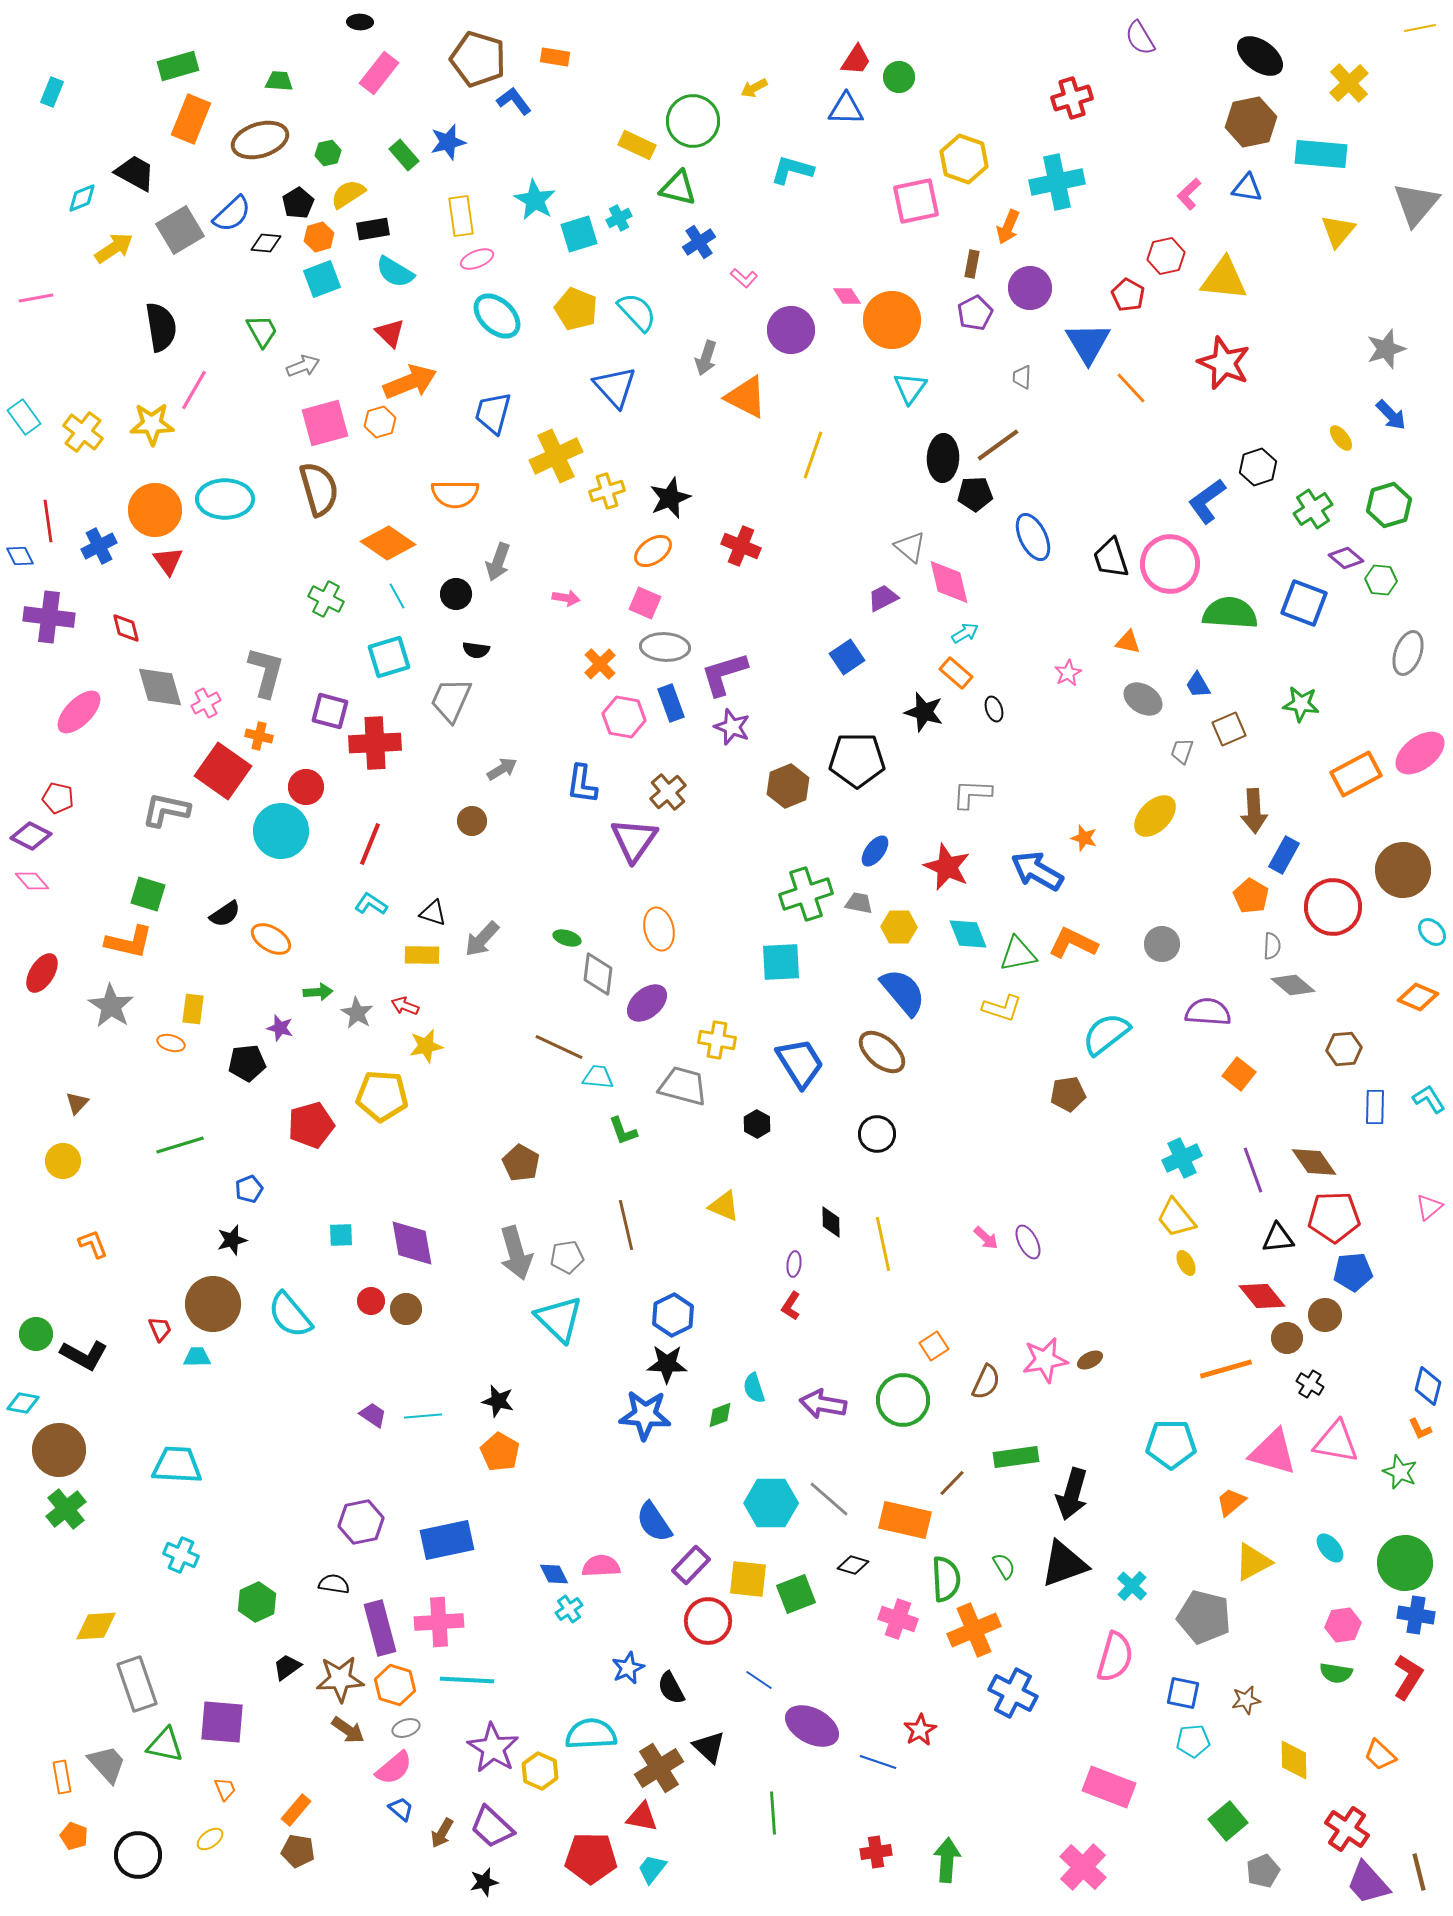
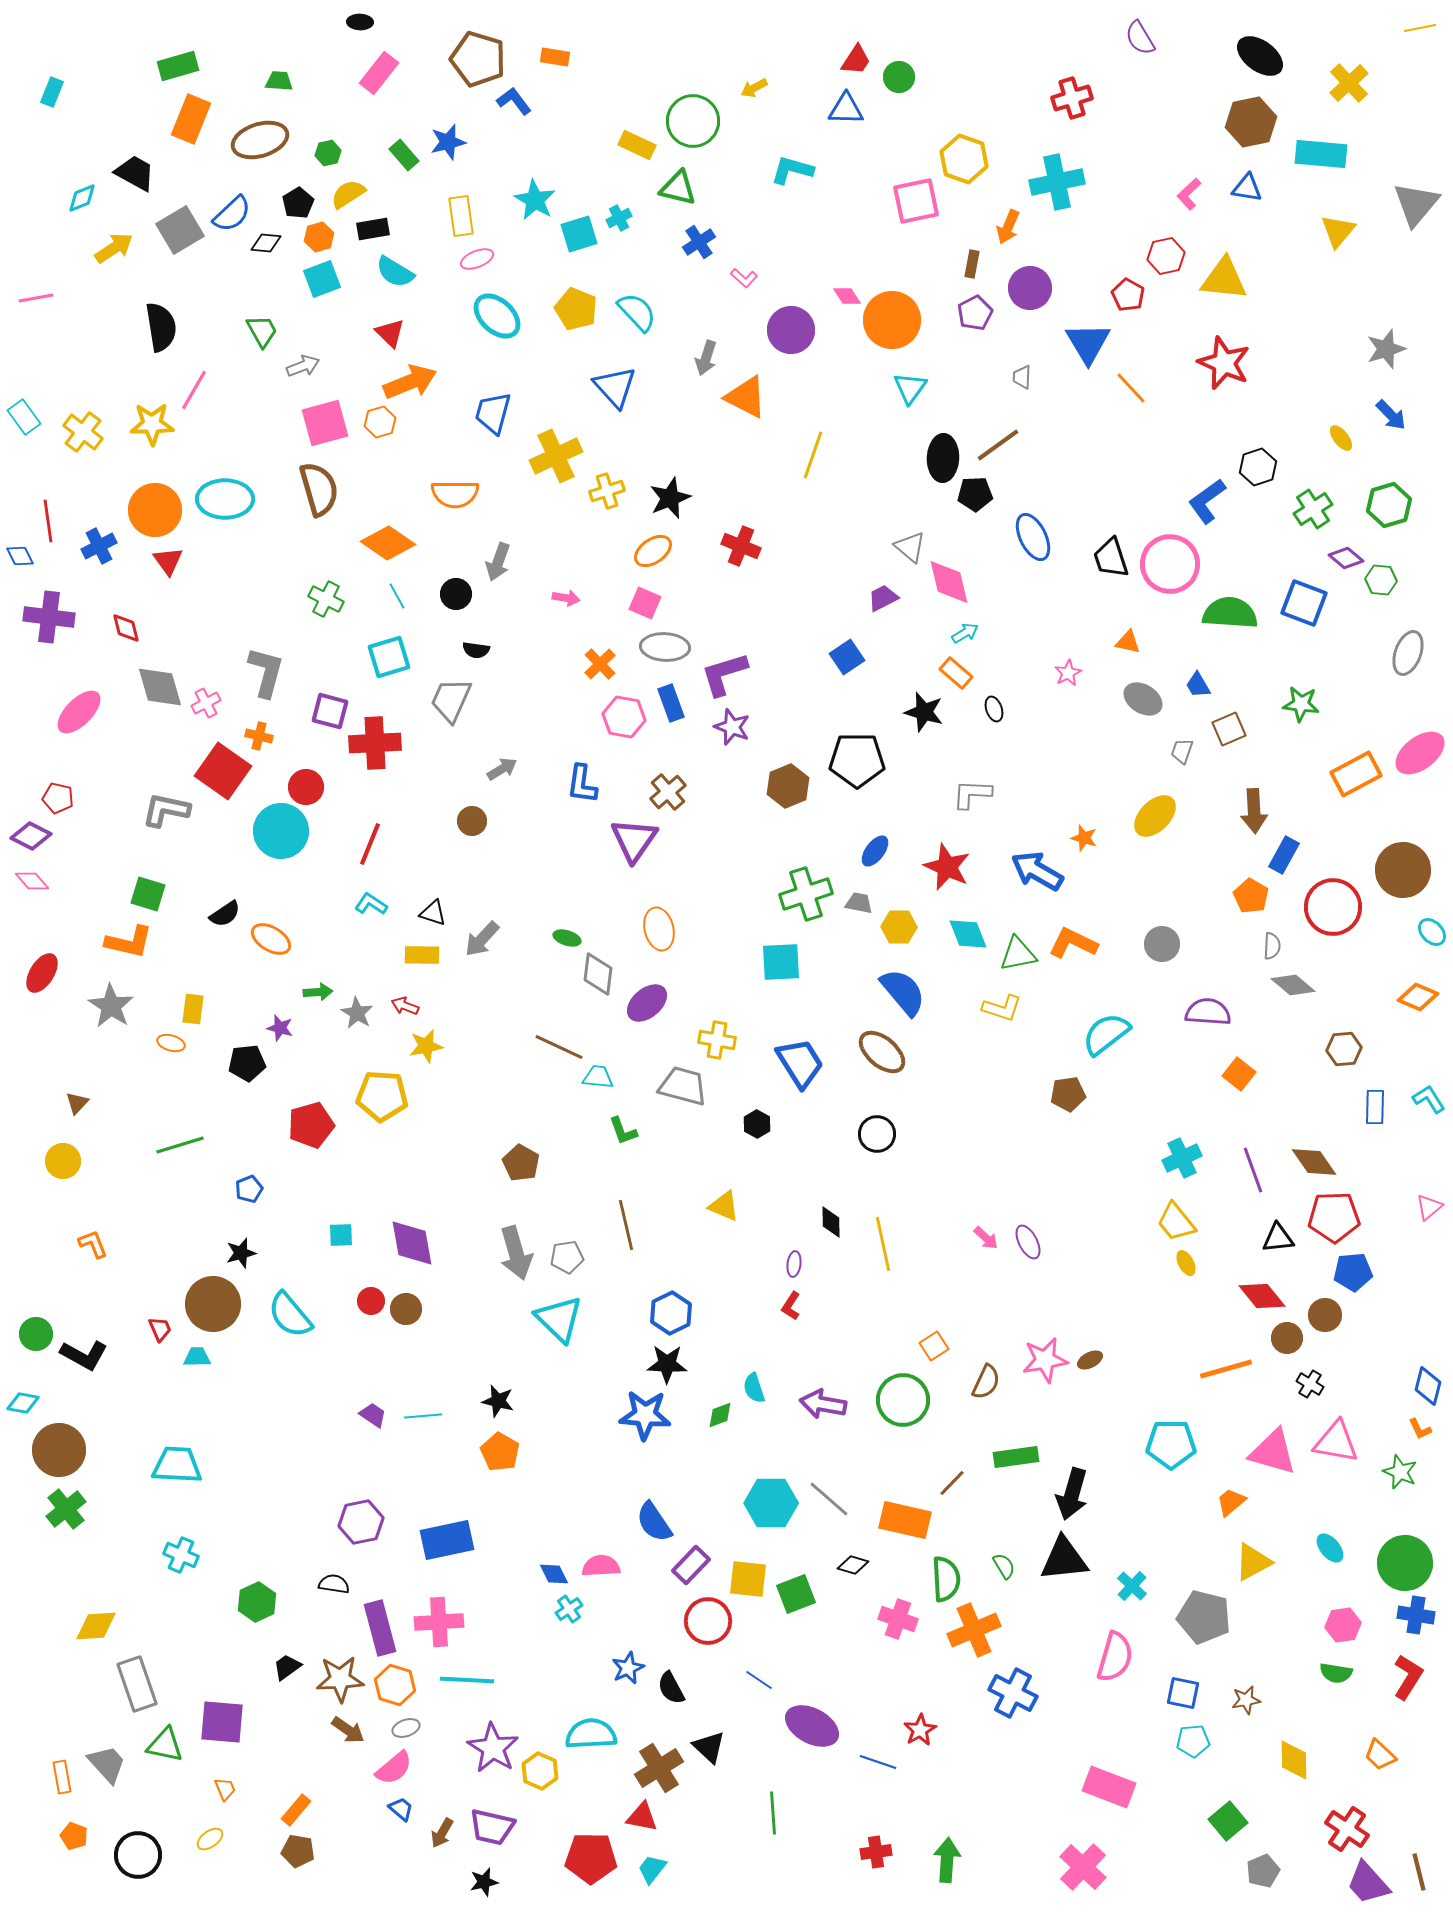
yellow trapezoid at (1176, 1218): moved 4 px down
black star at (232, 1240): moved 9 px right, 13 px down
blue hexagon at (673, 1315): moved 2 px left, 2 px up
black triangle at (1064, 1564): moved 5 px up; rotated 14 degrees clockwise
purple trapezoid at (492, 1827): rotated 30 degrees counterclockwise
